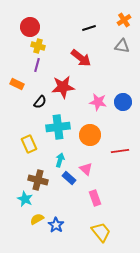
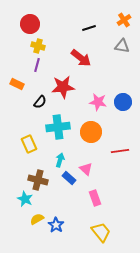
red circle: moved 3 px up
orange circle: moved 1 px right, 3 px up
